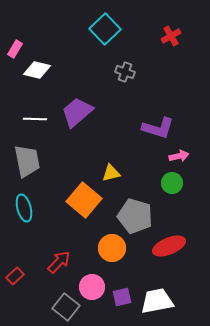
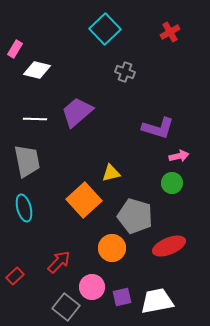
red cross: moved 1 px left, 4 px up
orange square: rotated 8 degrees clockwise
